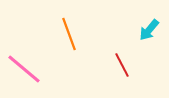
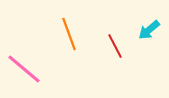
cyan arrow: rotated 10 degrees clockwise
red line: moved 7 px left, 19 px up
